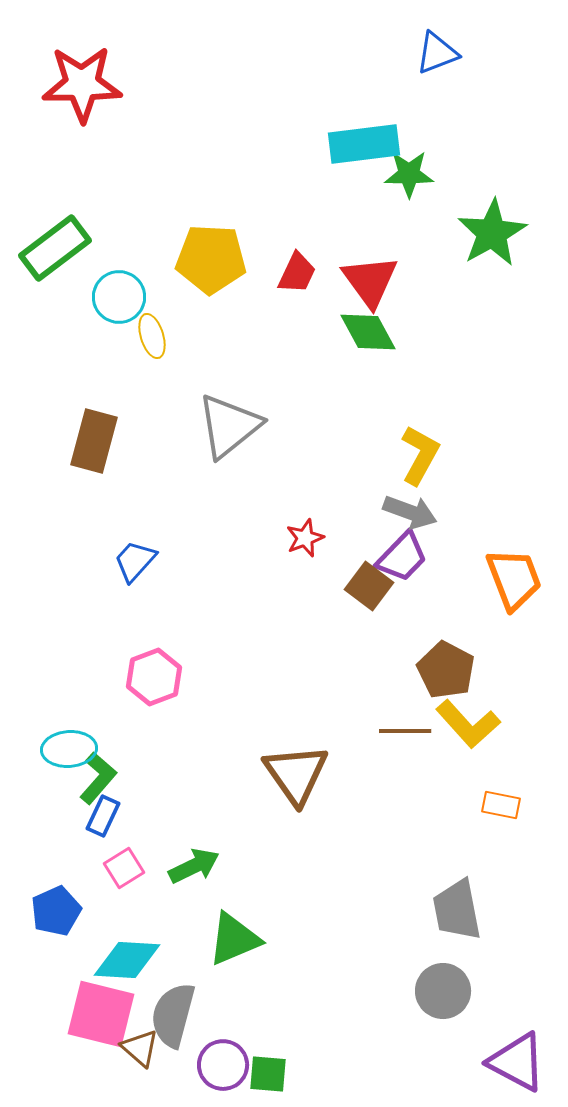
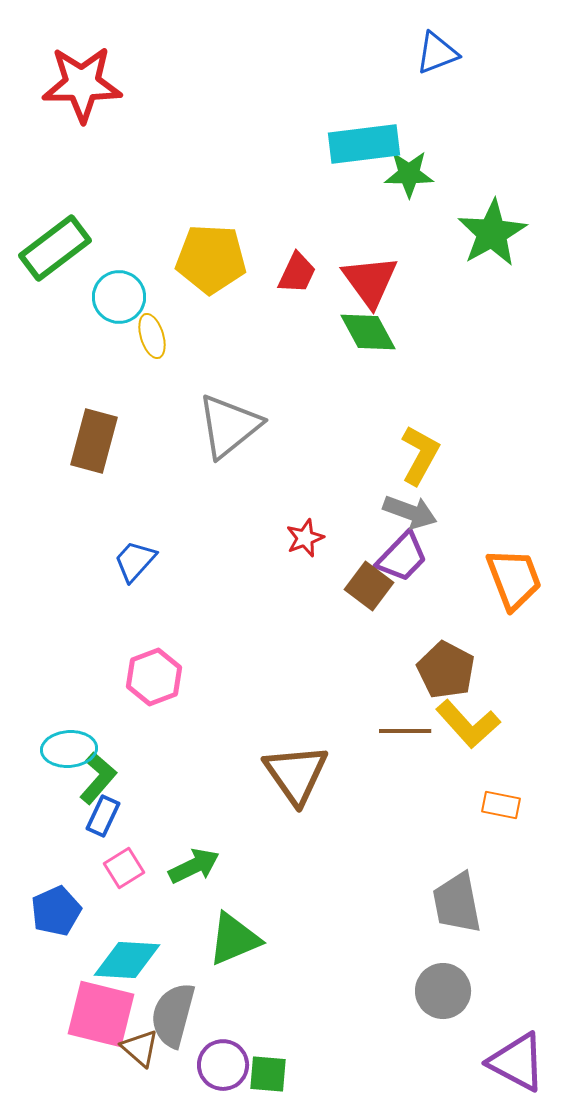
gray trapezoid at (457, 910): moved 7 px up
